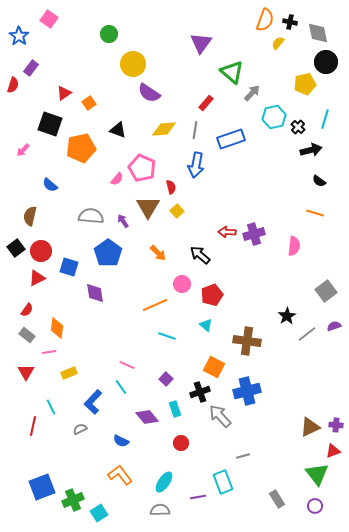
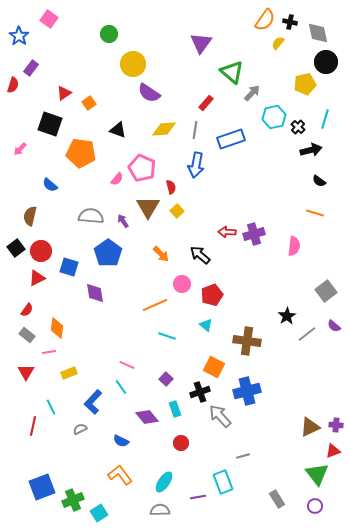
orange semicircle at (265, 20): rotated 15 degrees clockwise
orange pentagon at (81, 148): moved 5 px down; rotated 20 degrees clockwise
pink arrow at (23, 150): moved 3 px left, 1 px up
orange arrow at (158, 253): moved 3 px right, 1 px down
purple semicircle at (334, 326): rotated 120 degrees counterclockwise
